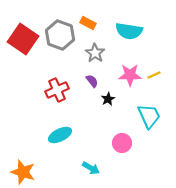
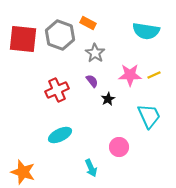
cyan semicircle: moved 17 px right
red square: rotated 28 degrees counterclockwise
pink circle: moved 3 px left, 4 px down
cyan arrow: rotated 36 degrees clockwise
